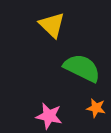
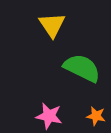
yellow triangle: rotated 12 degrees clockwise
orange star: moved 8 px down
